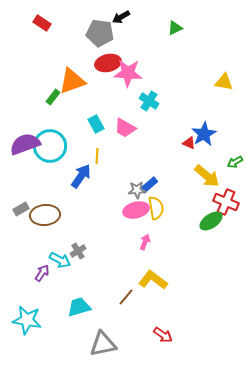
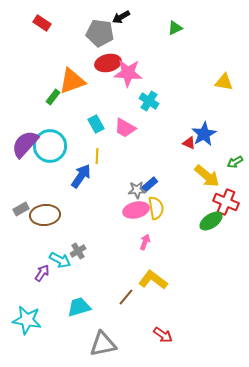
purple semicircle: rotated 28 degrees counterclockwise
